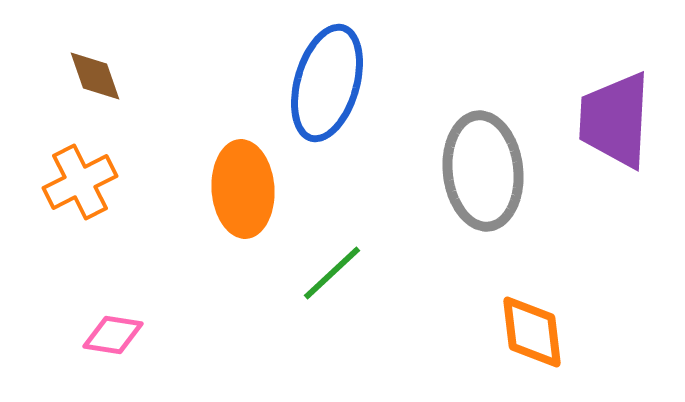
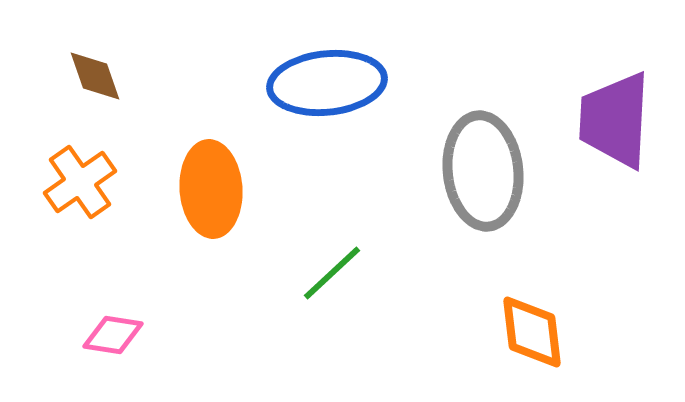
blue ellipse: rotated 68 degrees clockwise
orange cross: rotated 8 degrees counterclockwise
orange ellipse: moved 32 px left
